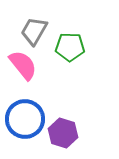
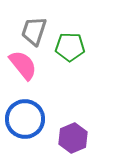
gray trapezoid: rotated 12 degrees counterclockwise
purple hexagon: moved 10 px right, 5 px down; rotated 20 degrees clockwise
